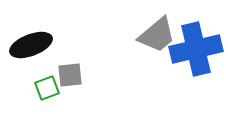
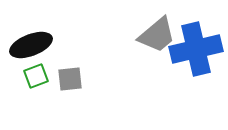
gray square: moved 4 px down
green square: moved 11 px left, 12 px up
